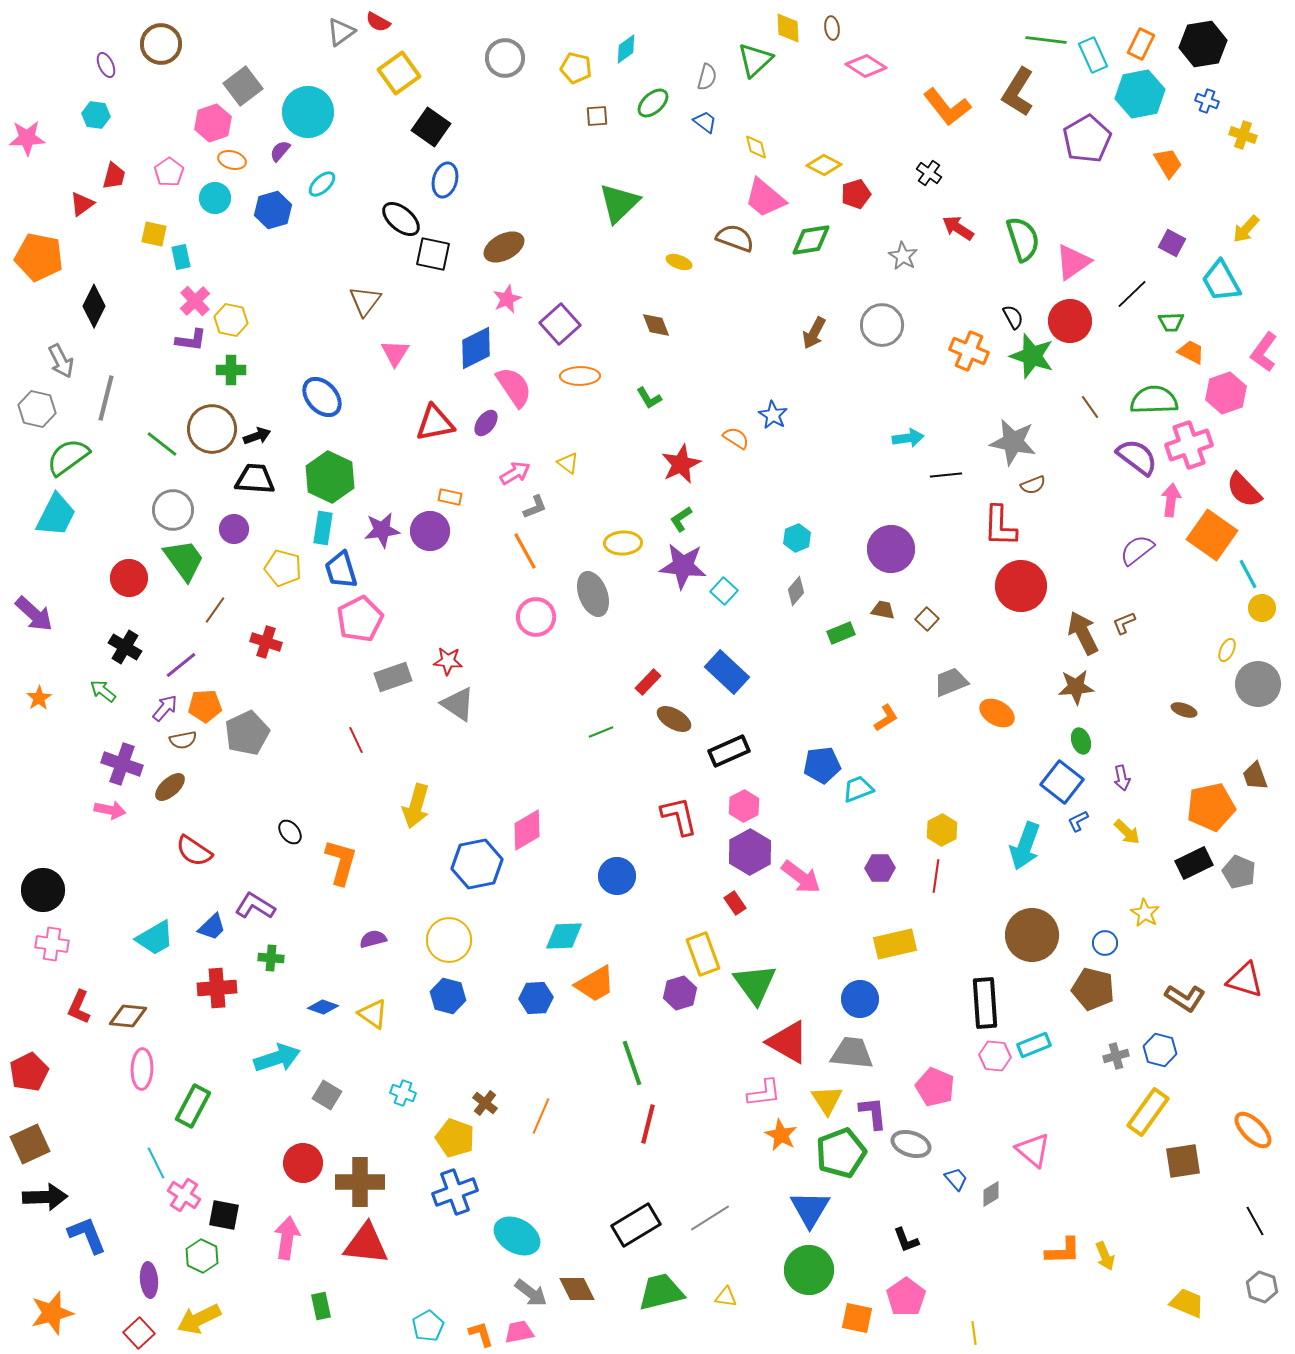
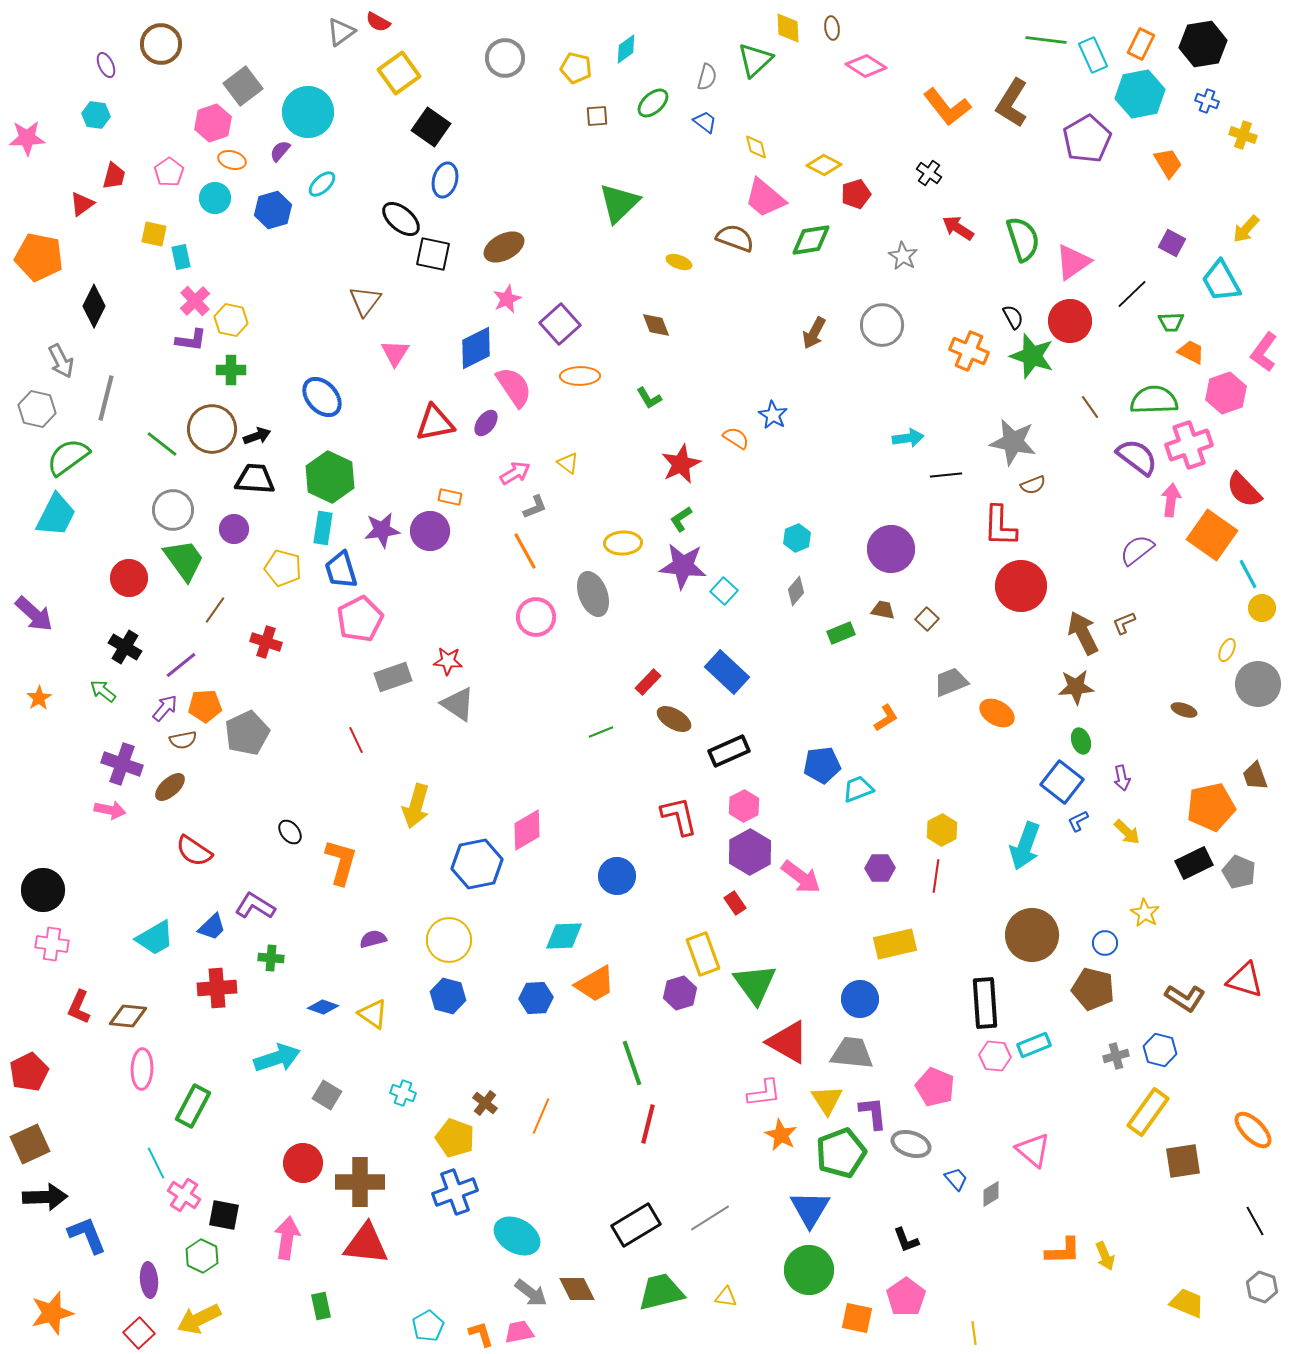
brown L-shape at (1018, 92): moved 6 px left, 11 px down
